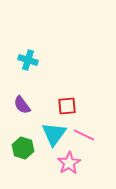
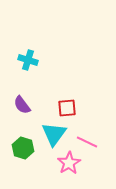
red square: moved 2 px down
pink line: moved 3 px right, 7 px down
